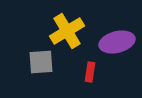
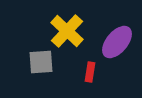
yellow cross: rotated 16 degrees counterclockwise
purple ellipse: rotated 36 degrees counterclockwise
